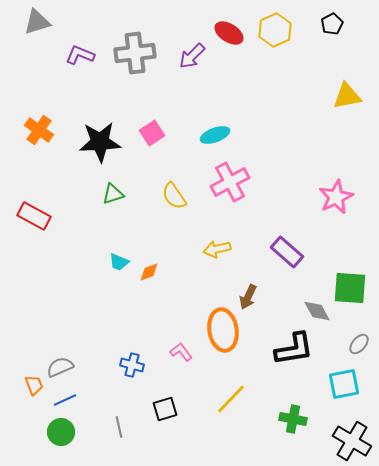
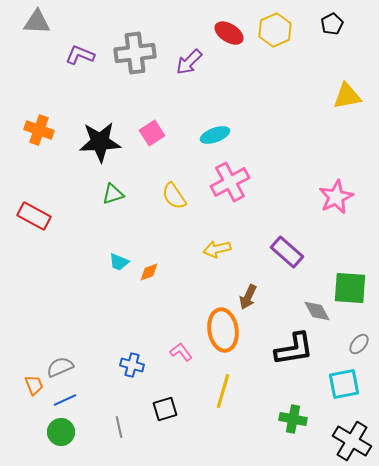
gray triangle: rotated 20 degrees clockwise
purple arrow: moved 3 px left, 6 px down
orange cross: rotated 16 degrees counterclockwise
yellow line: moved 8 px left, 8 px up; rotated 28 degrees counterclockwise
